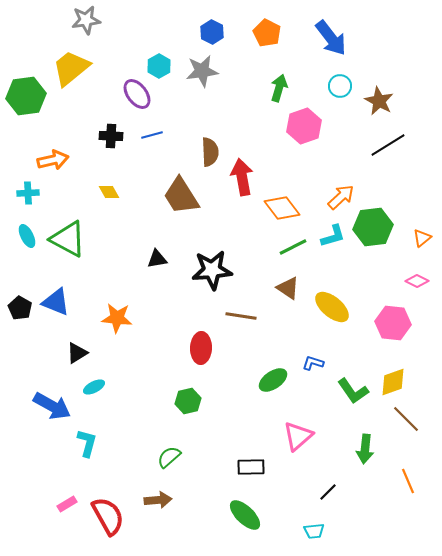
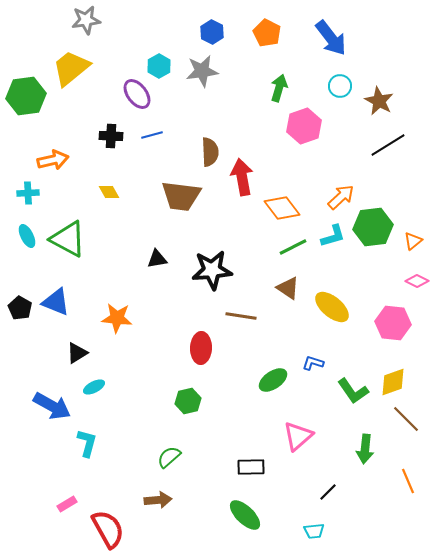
brown trapezoid at (181, 196): rotated 51 degrees counterclockwise
orange triangle at (422, 238): moved 9 px left, 3 px down
red semicircle at (108, 516): moved 13 px down
